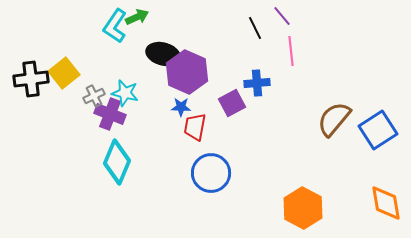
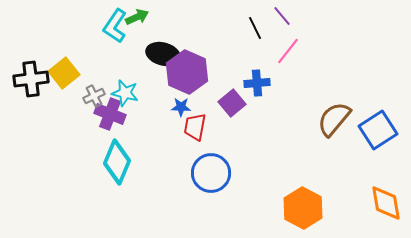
pink line: moved 3 px left; rotated 44 degrees clockwise
purple square: rotated 12 degrees counterclockwise
